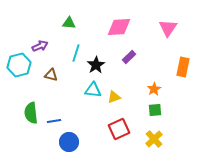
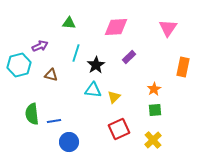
pink diamond: moved 3 px left
yellow triangle: rotated 24 degrees counterclockwise
green semicircle: moved 1 px right, 1 px down
yellow cross: moved 1 px left, 1 px down
